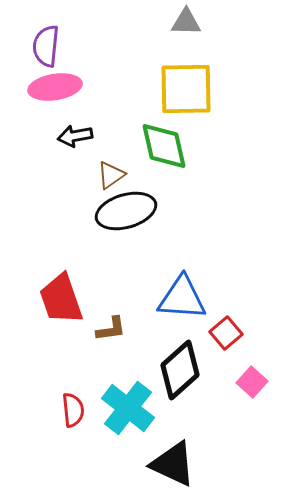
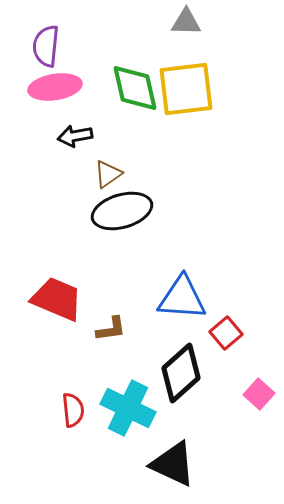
yellow square: rotated 6 degrees counterclockwise
green diamond: moved 29 px left, 58 px up
brown triangle: moved 3 px left, 1 px up
black ellipse: moved 4 px left
red trapezoid: moved 4 px left; rotated 132 degrees clockwise
black diamond: moved 1 px right, 3 px down
pink square: moved 7 px right, 12 px down
cyan cross: rotated 12 degrees counterclockwise
